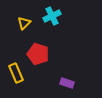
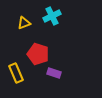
yellow triangle: rotated 24 degrees clockwise
purple rectangle: moved 13 px left, 10 px up
